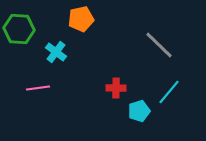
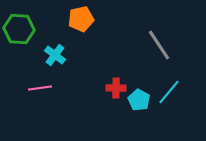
gray line: rotated 12 degrees clockwise
cyan cross: moved 1 px left, 3 px down
pink line: moved 2 px right
cyan pentagon: moved 11 px up; rotated 25 degrees counterclockwise
